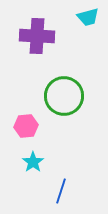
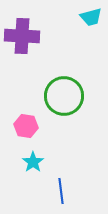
cyan trapezoid: moved 3 px right
purple cross: moved 15 px left
pink hexagon: rotated 15 degrees clockwise
blue line: rotated 25 degrees counterclockwise
